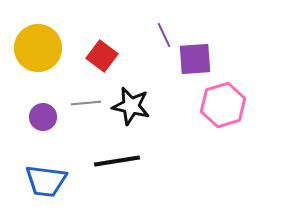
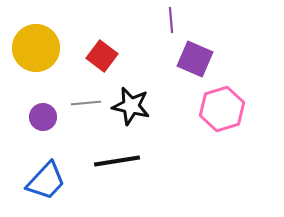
purple line: moved 7 px right, 15 px up; rotated 20 degrees clockwise
yellow circle: moved 2 px left
purple square: rotated 27 degrees clockwise
pink hexagon: moved 1 px left, 4 px down
blue trapezoid: rotated 54 degrees counterclockwise
